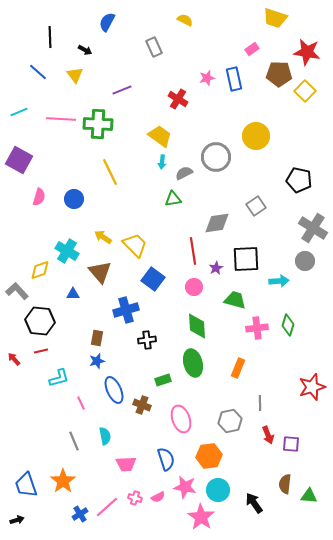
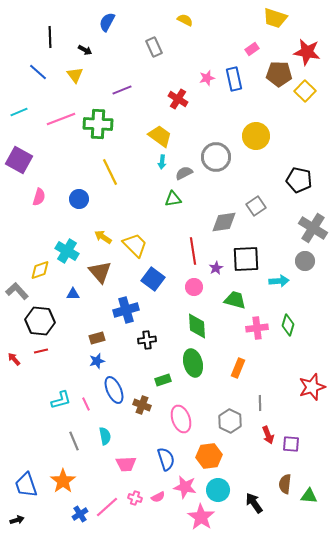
pink line at (61, 119): rotated 24 degrees counterclockwise
blue circle at (74, 199): moved 5 px right
gray diamond at (217, 223): moved 7 px right, 1 px up
brown rectangle at (97, 338): rotated 63 degrees clockwise
cyan L-shape at (59, 378): moved 2 px right, 22 px down
pink line at (81, 403): moved 5 px right, 1 px down
gray hexagon at (230, 421): rotated 20 degrees counterclockwise
